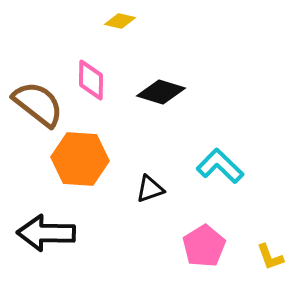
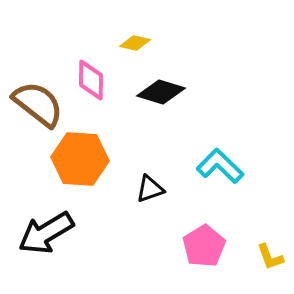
yellow diamond: moved 15 px right, 22 px down
black arrow: rotated 32 degrees counterclockwise
